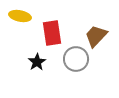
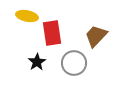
yellow ellipse: moved 7 px right
gray circle: moved 2 px left, 4 px down
